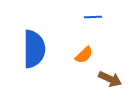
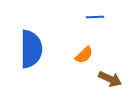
blue line: moved 2 px right
blue semicircle: moved 3 px left
